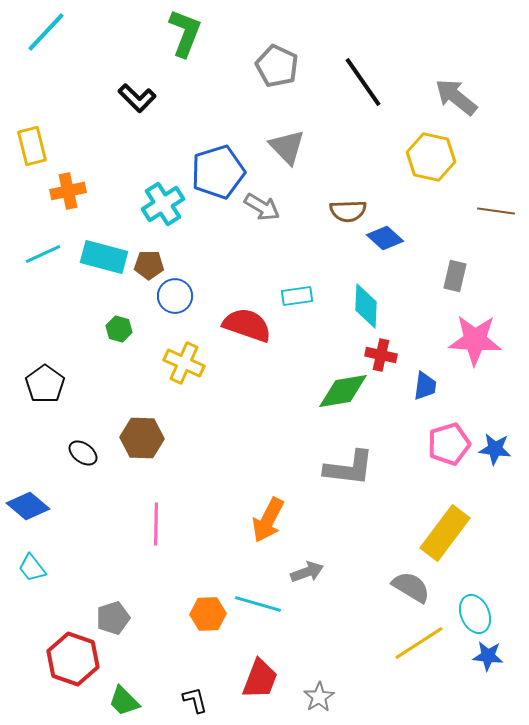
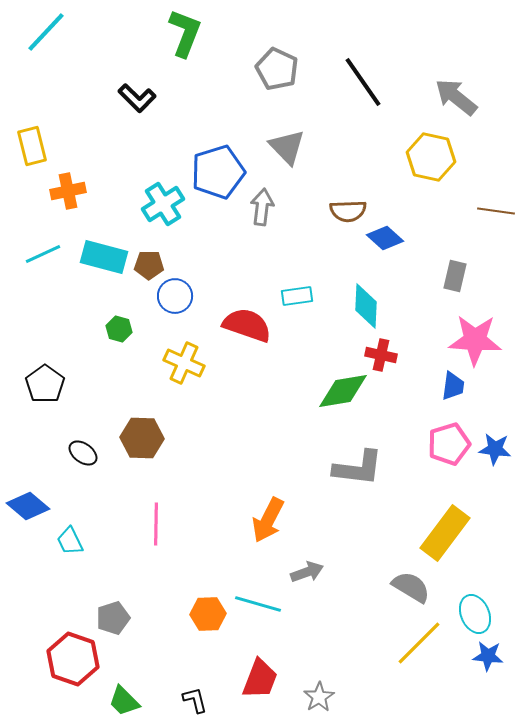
gray pentagon at (277, 66): moved 3 px down
gray arrow at (262, 207): rotated 114 degrees counterclockwise
blue trapezoid at (425, 386): moved 28 px right
gray L-shape at (349, 468): moved 9 px right
cyan trapezoid at (32, 568): moved 38 px right, 27 px up; rotated 12 degrees clockwise
yellow line at (419, 643): rotated 12 degrees counterclockwise
